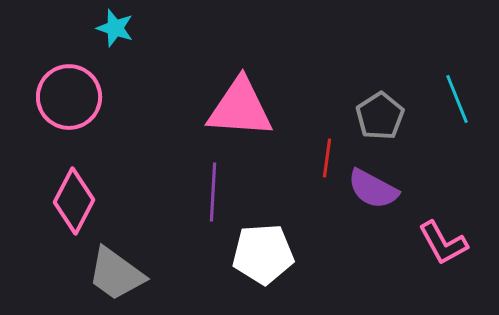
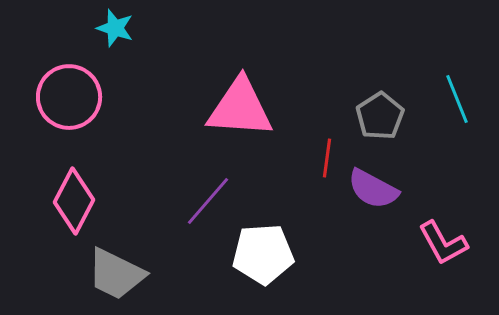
purple line: moved 5 px left, 9 px down; rotated 38 degrees clockwise
gray trapezoid: rotated 10 degrees counterclockwise
